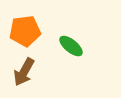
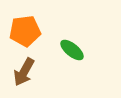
green ellipse: moved 1 px right, 4 px down
